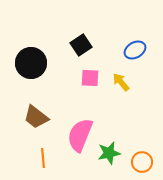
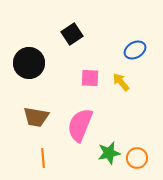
black square: moved 9 px left, 11 px up
black circle: moved 2 px left
brown trapezoid: rotated 28 degrees counterclockwise
pink semicircle: moved 10 px up
orange circle: moved 5 px left, 4 px up
